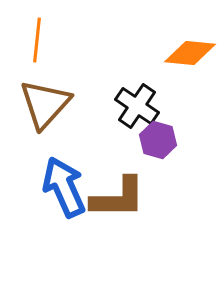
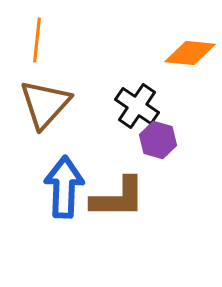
blue arrow: rotated 26 degrees clockwise
